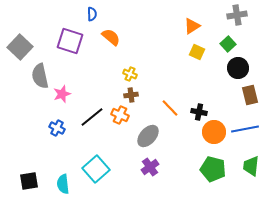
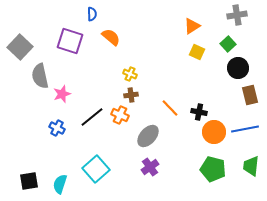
cyan semicircle: moved 3 px left; rotated 24 degrees clockwise
